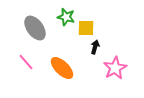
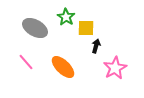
green star: rotated 18 degrees clockwise
gray ellipse: rotated 25 degrees counterclockwise
black arrow: moved 1 px right, 1 px up
orange ellipse: moved 1 px right, 1 px up
